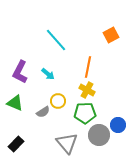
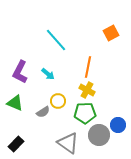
orange square: moved 2 px up
gray triangle: moved 1 px right; rotated 15 degrees counterclockwise
